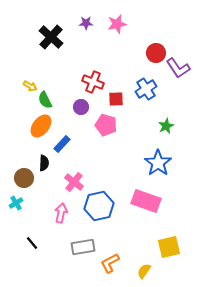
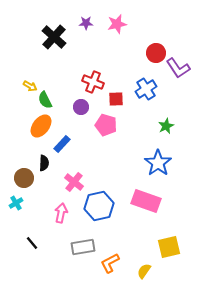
black cross: moved 3 px right
